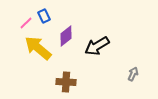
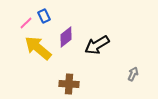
purple diamond: moved 1 px down
black arrow: moved 1 px up
brown cross: moved 3 px right, 2 px down
